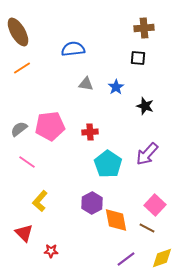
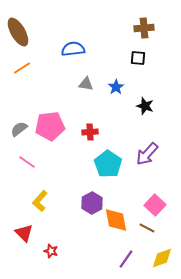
red star: rotated 16 degrees clockwise
purple line: rotated 18 degrees counterclockwise
